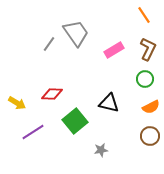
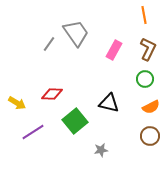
orange line: rotated 24 degrees clockwise
pink rectangle: rotated 30 degrees counterclockwise
